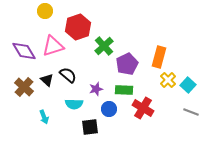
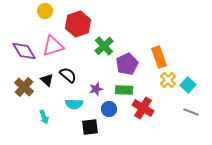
red hexagon: moved 3 px up
orange rectangle: rotated 35 degrees counterclockwise
